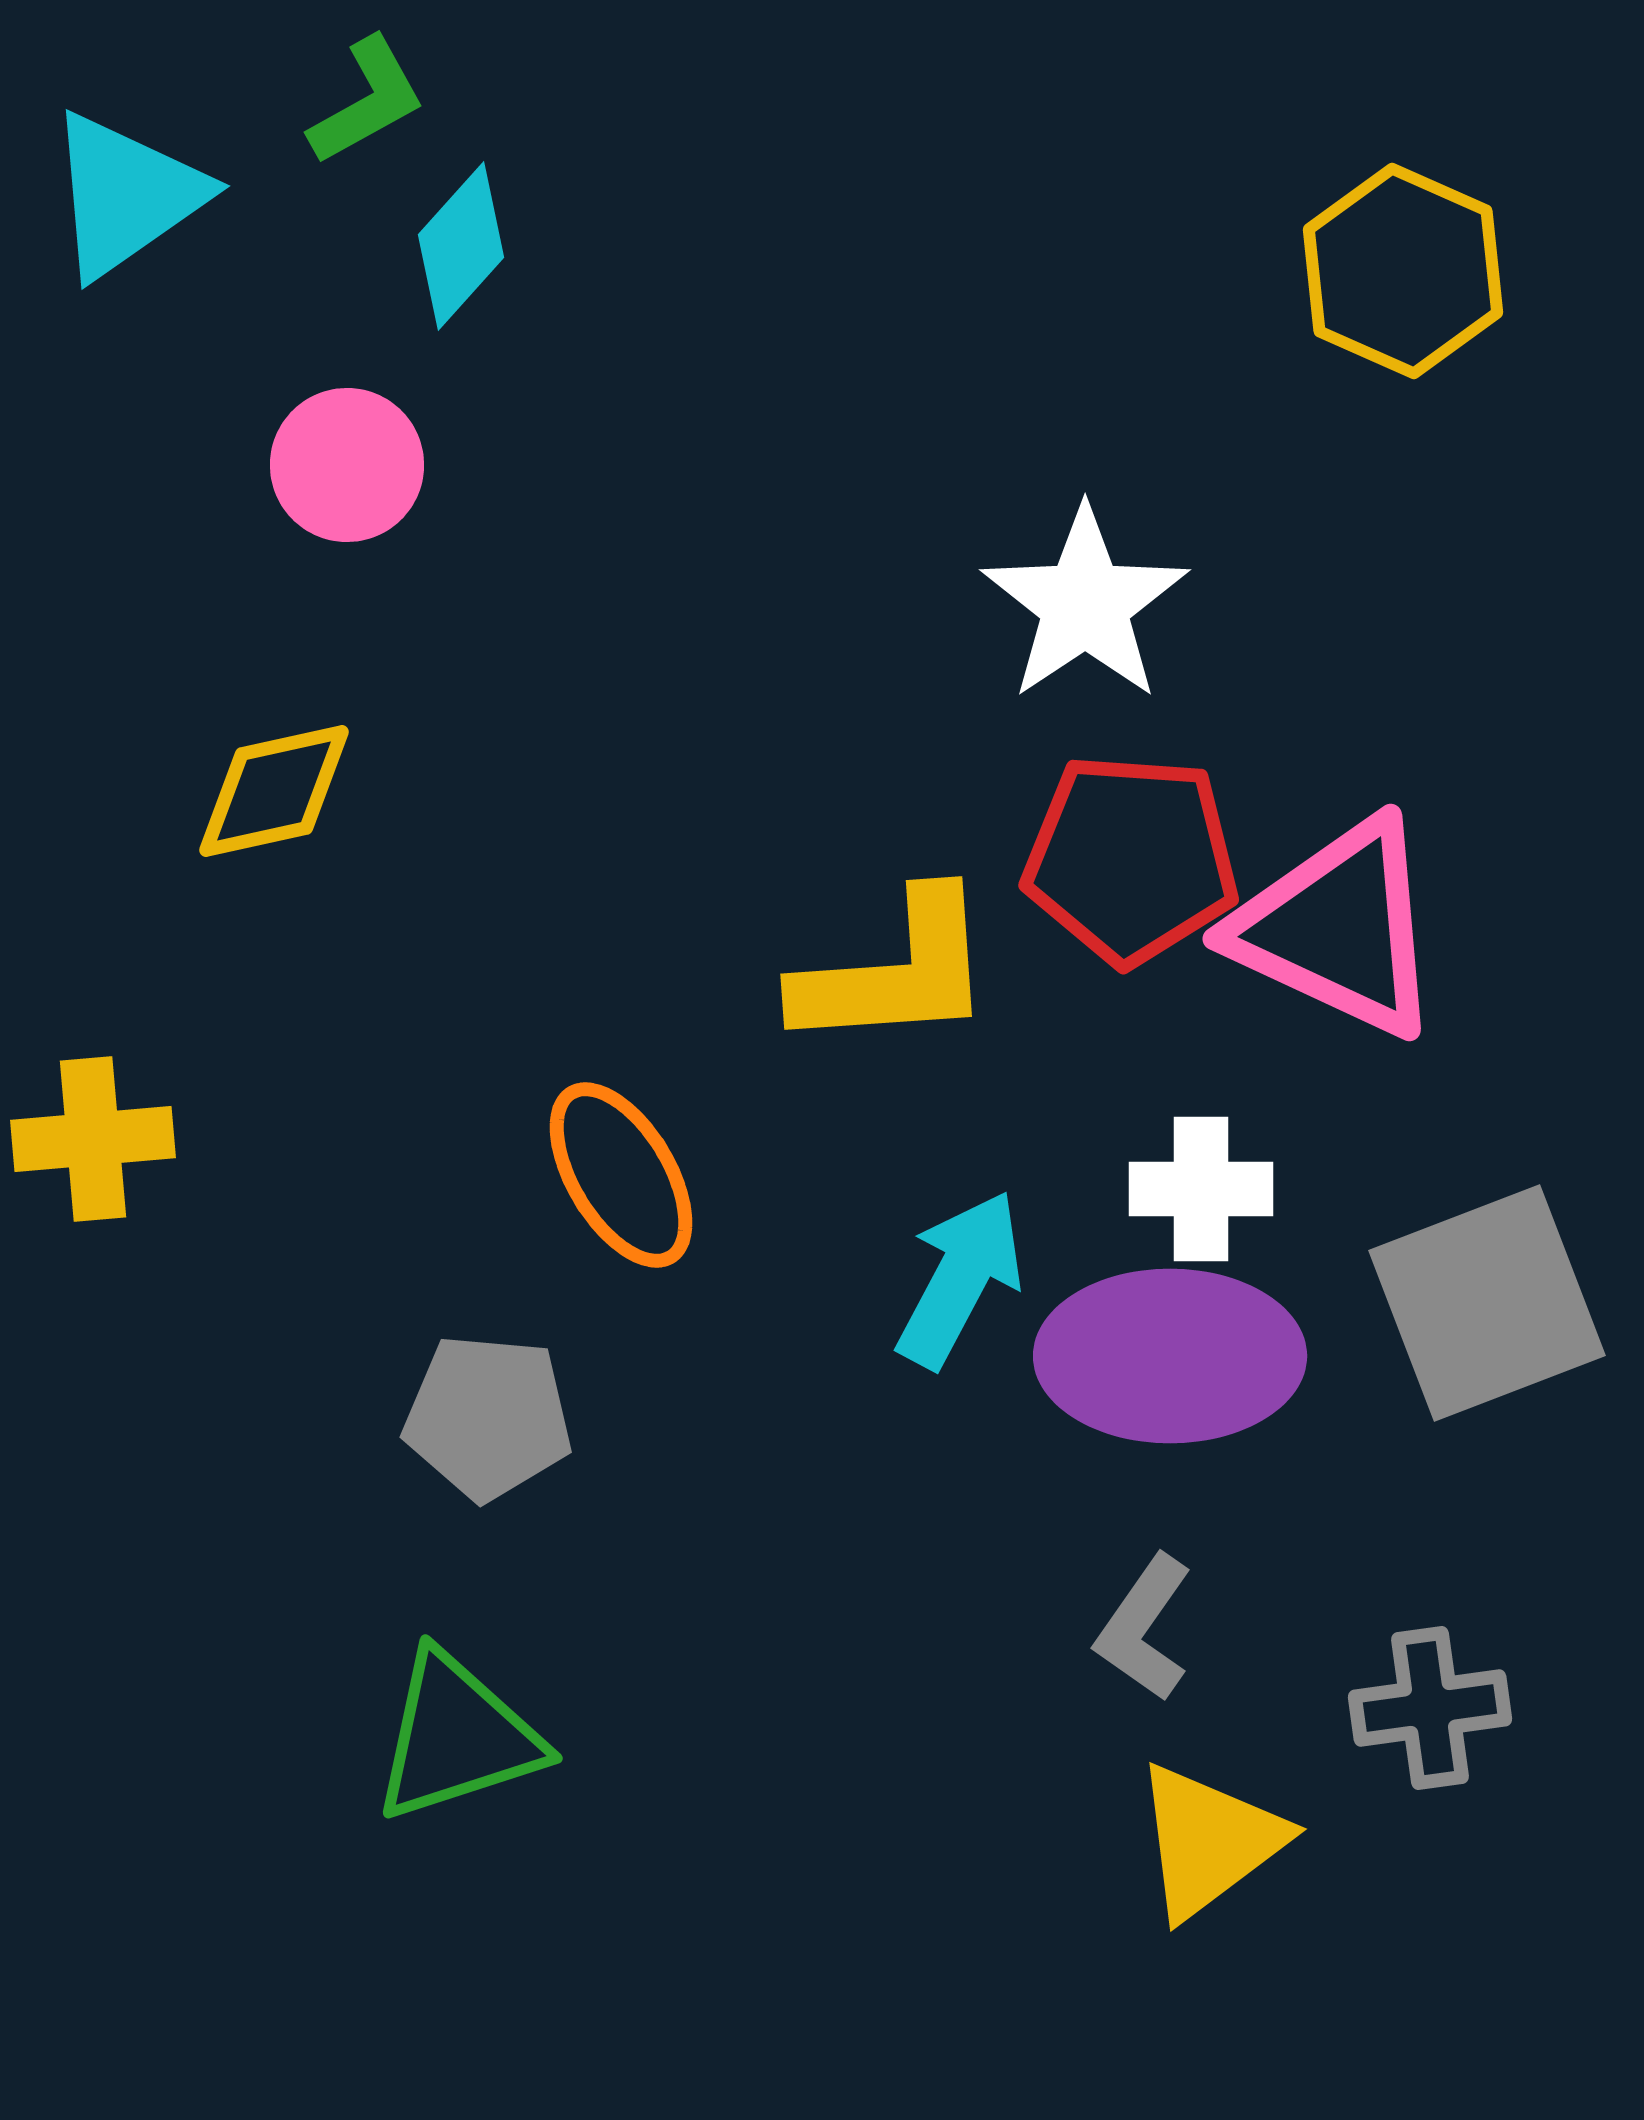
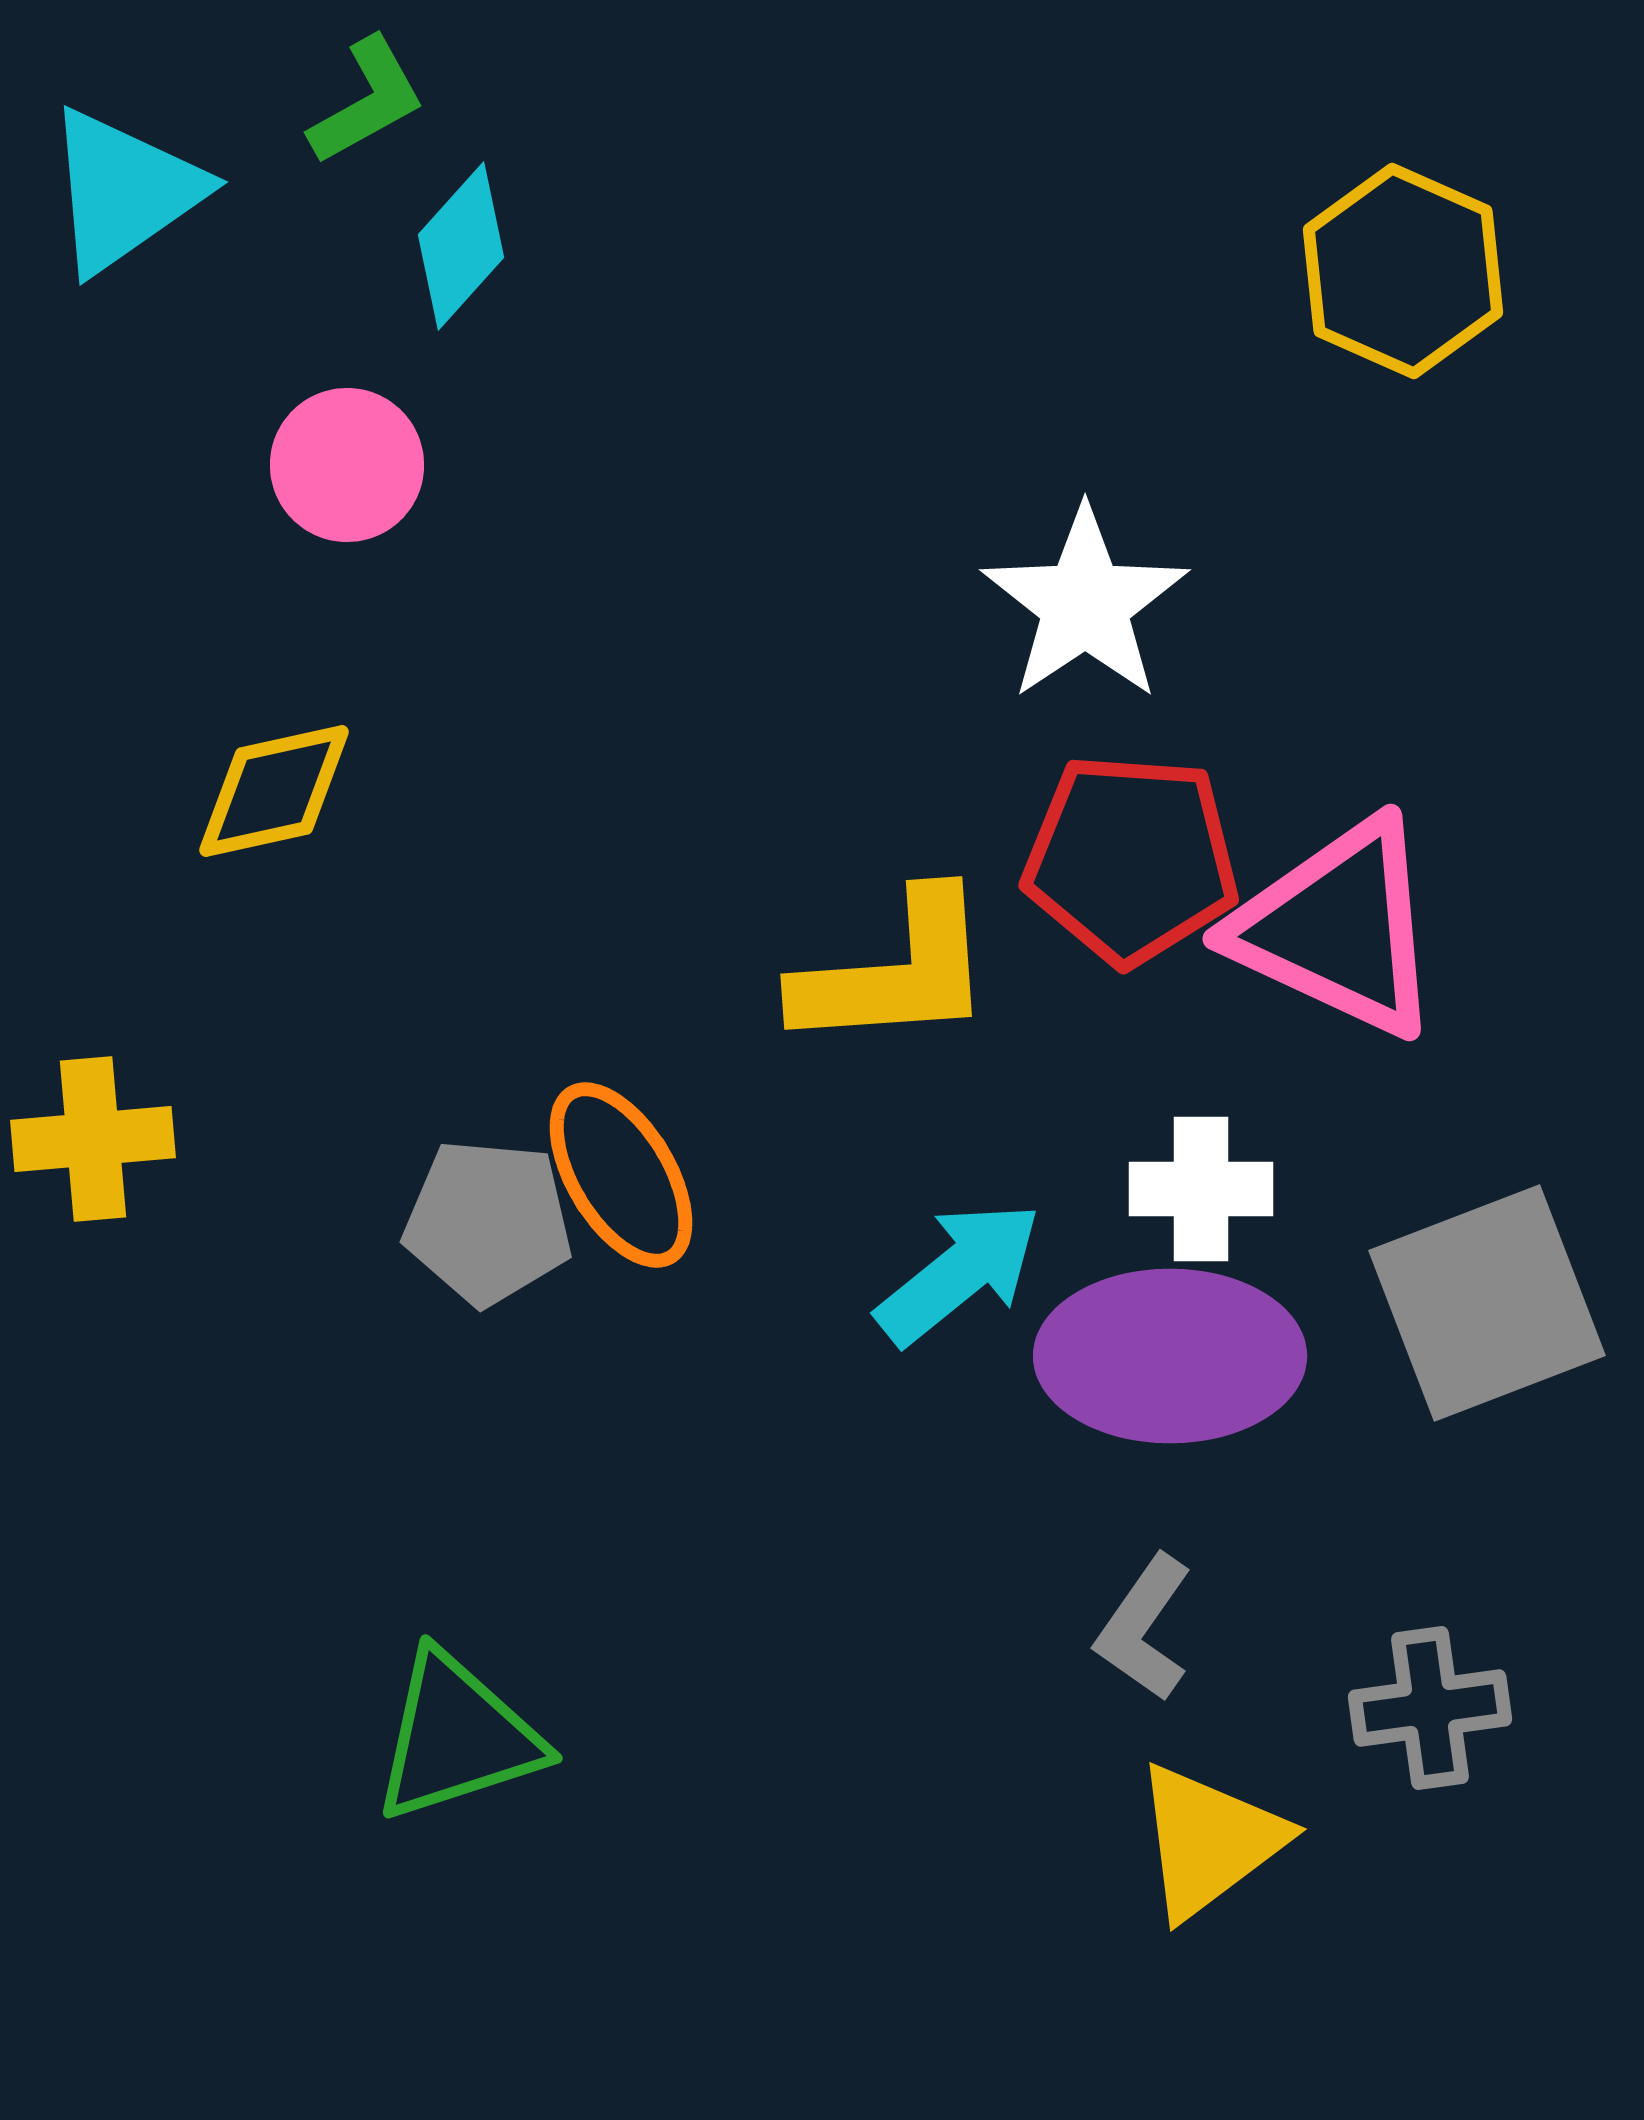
cyan triangle: moved 2 px left, 4 px up
cyan arrow: moved 1 px left, 6 px up; rotated 23 degrees clockwise
gray pentagon: moved 195 px up
